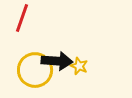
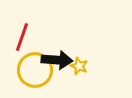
red line: moved 19 px down
black arrow: moved 1 px up
